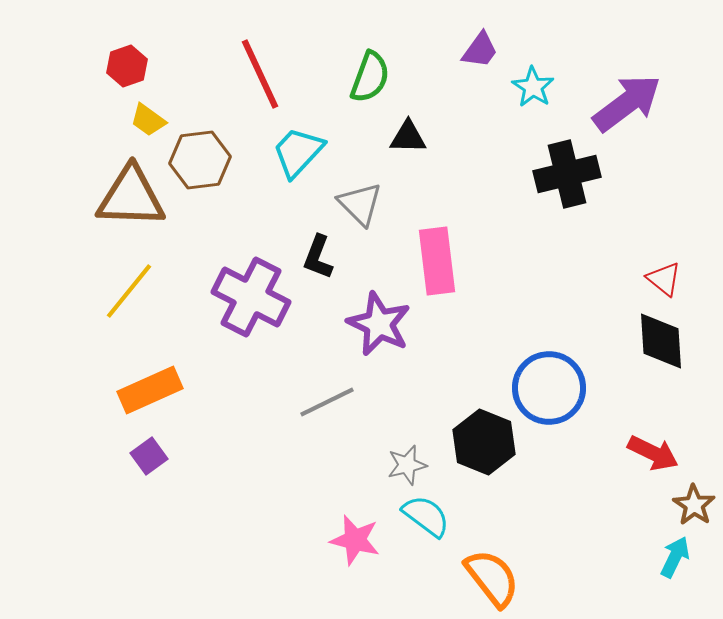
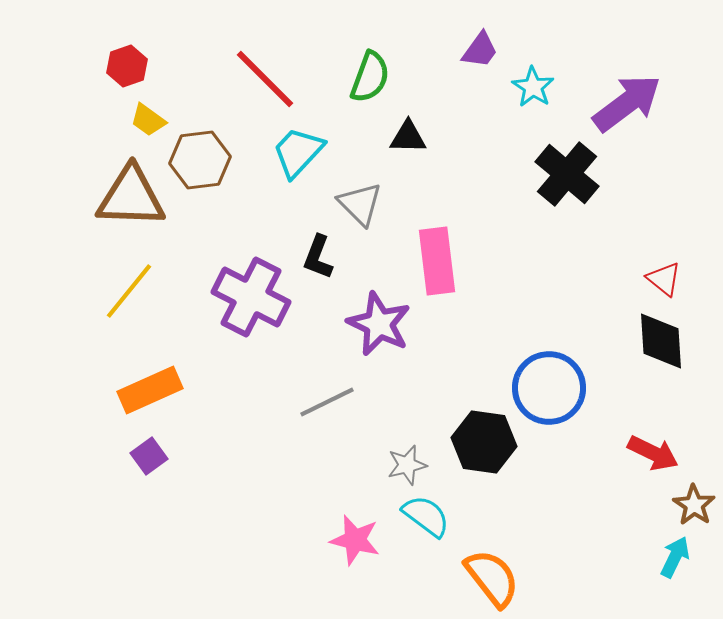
red line: moved 5 px right, 5 px down; rotated 20 degrees counterclockwise
black cross: rotated 36 degrees counterclockwise
black hexagon: rotated 14 degrees counterclockwise
